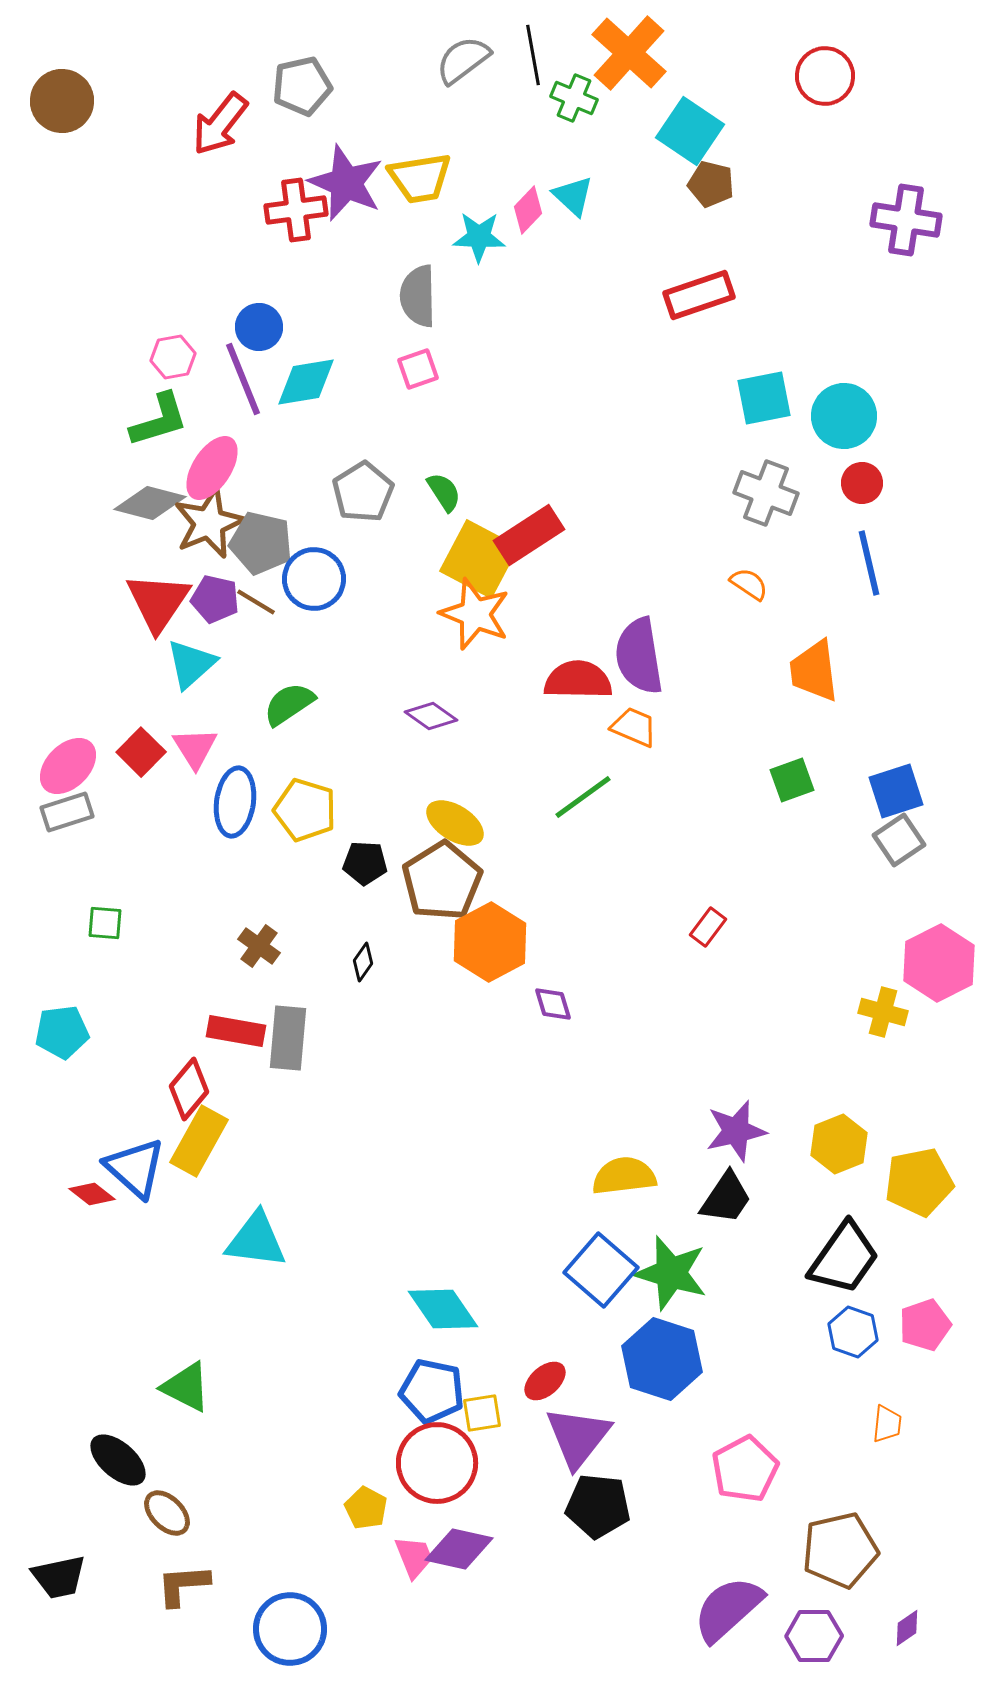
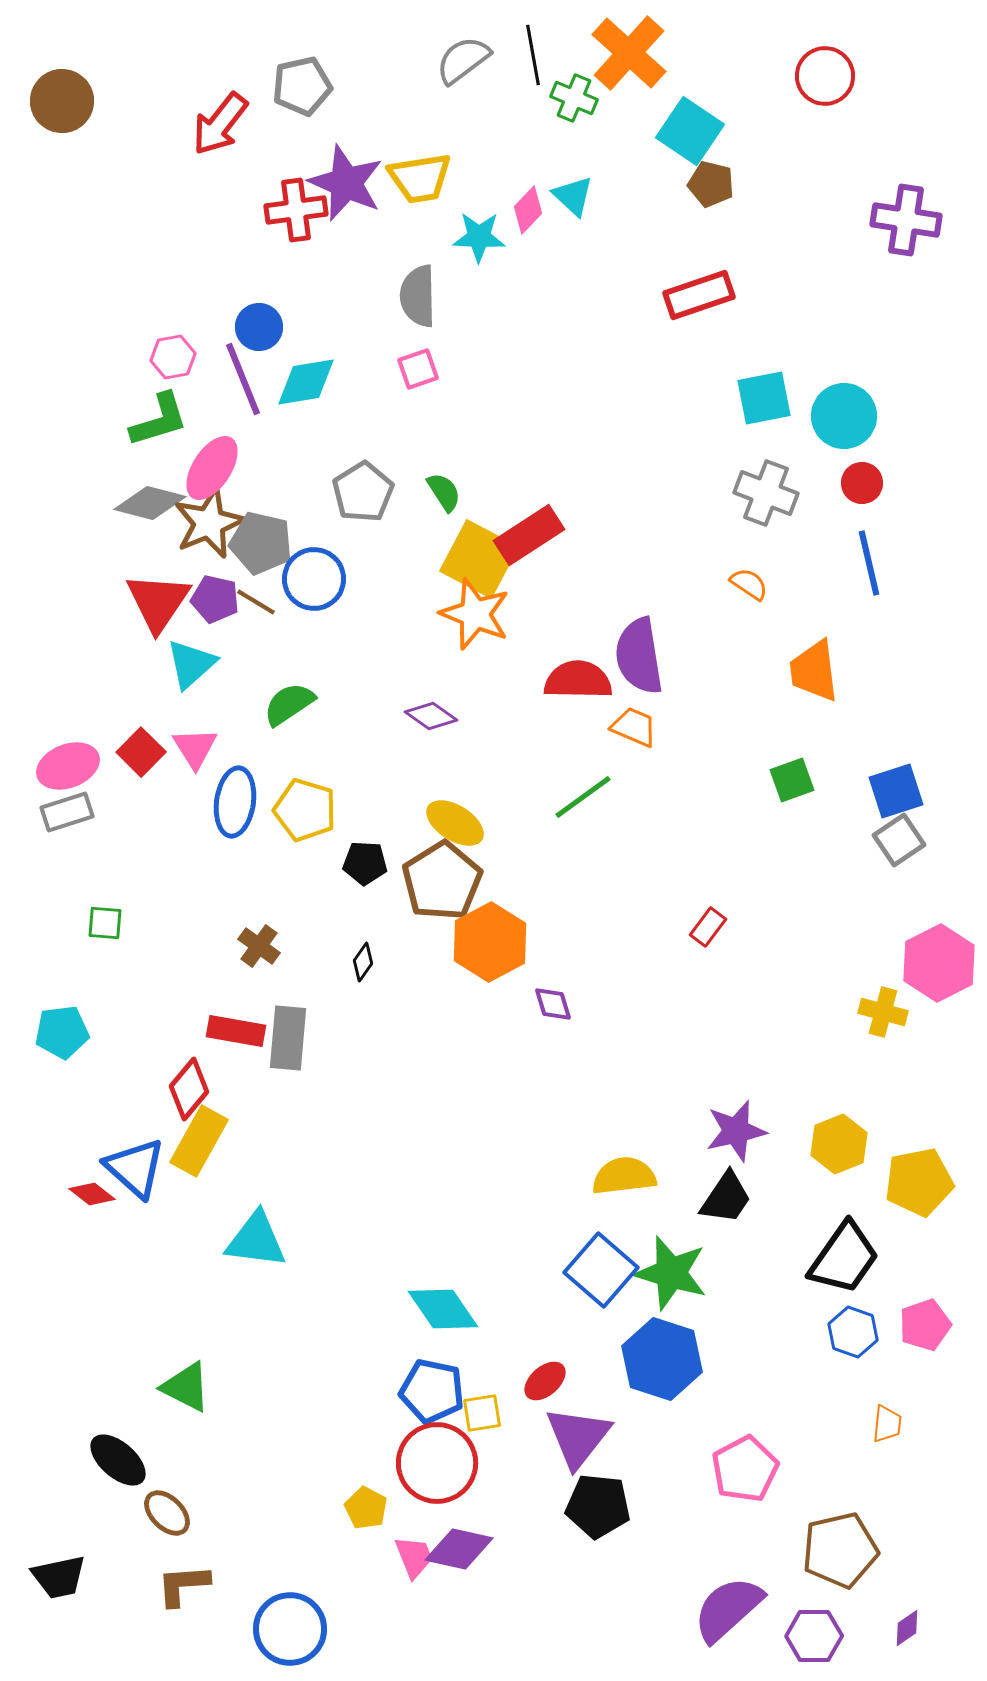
pink ellipse at (68, 766): rotated 24 degrees clockwise
